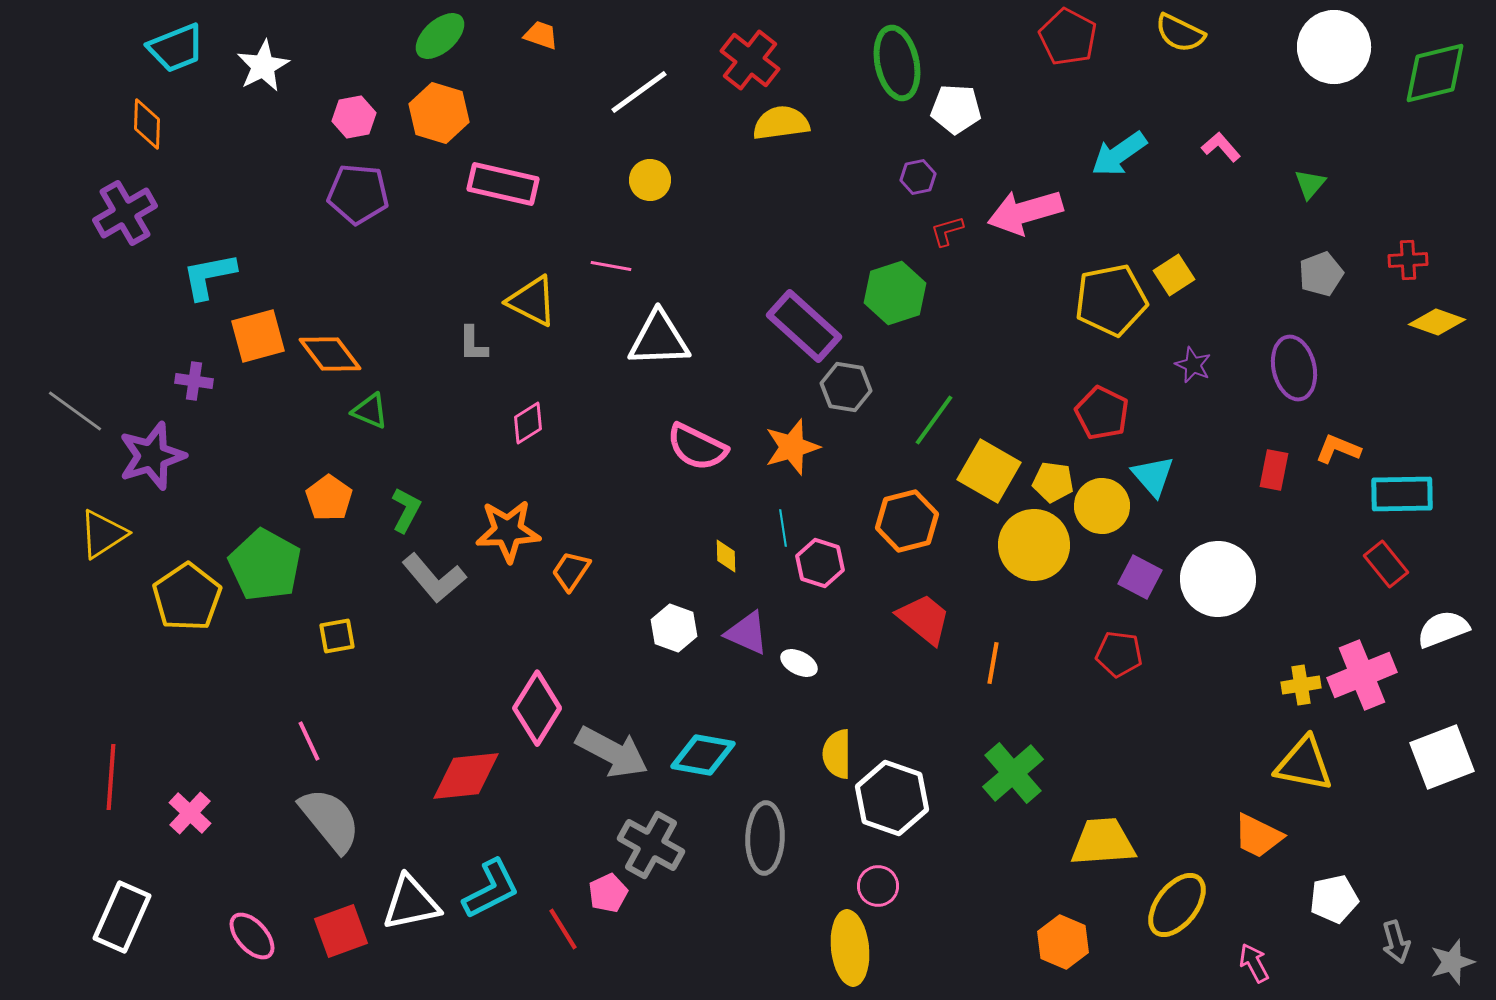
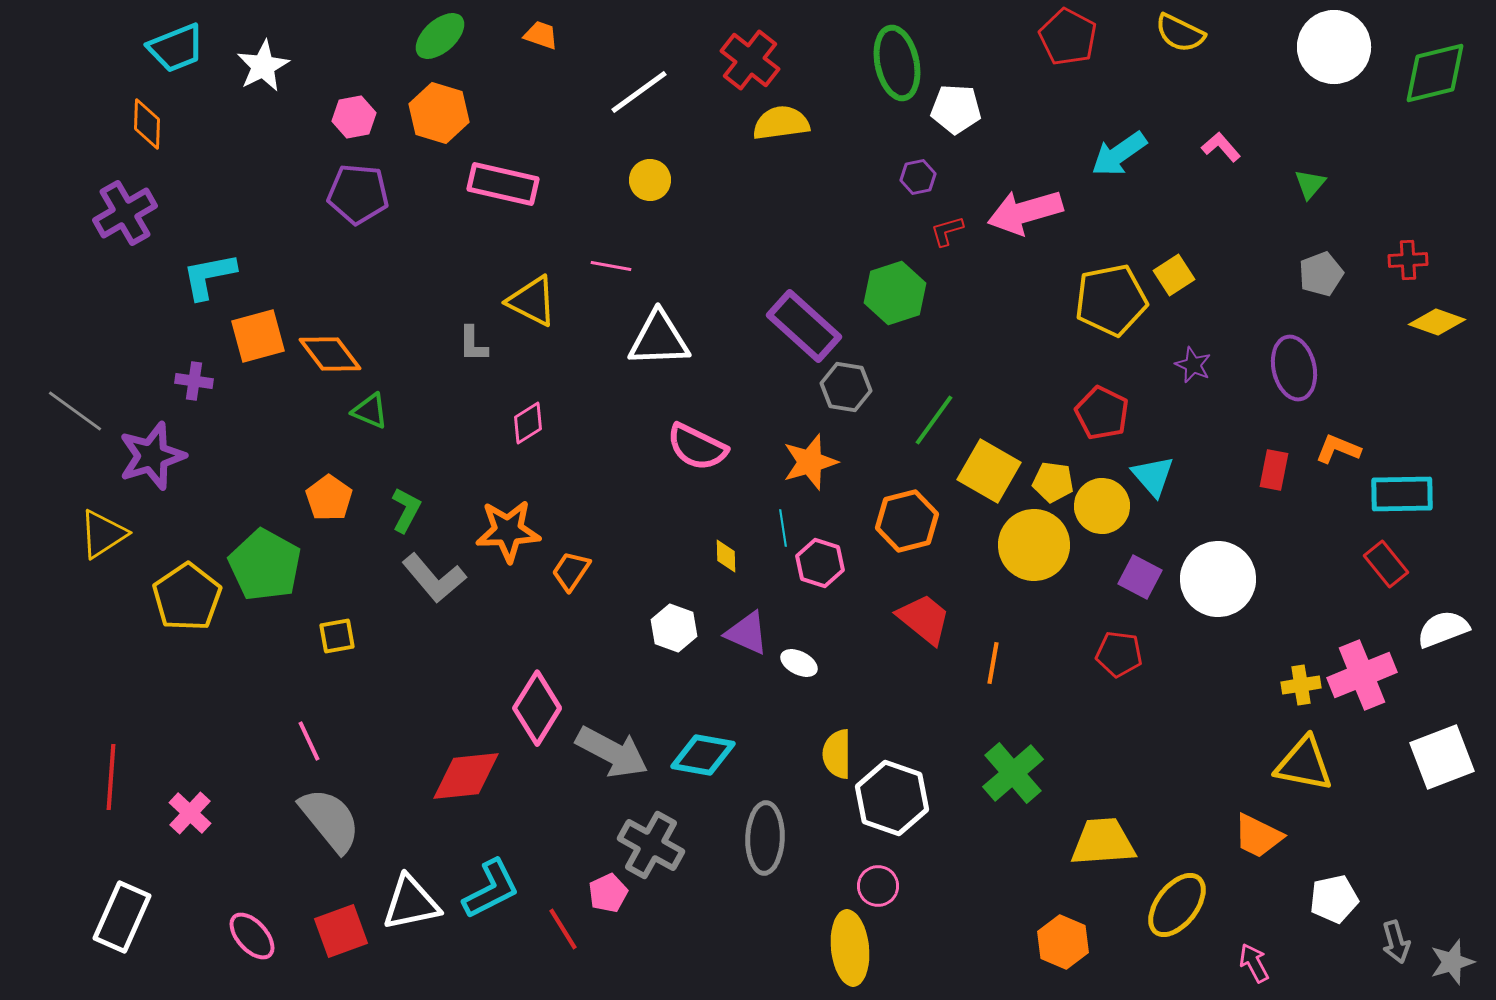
orange star at (792, 447): moved 18 px right, 15 px down
